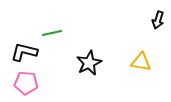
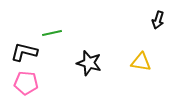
black star: rotated 30 degrees counterclockwise
